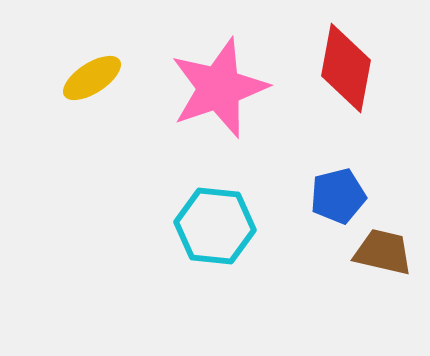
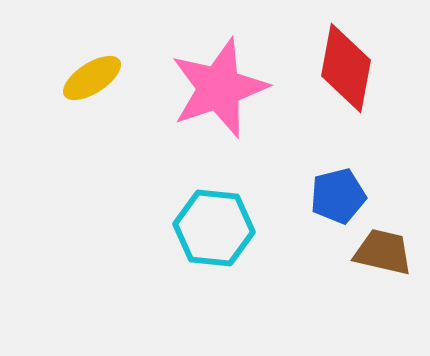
cyan hexagon: moved 1 px left, 2 px down
